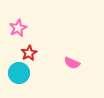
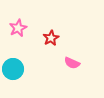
red star: moved 22 px right, 15 px up
cyan circle: moved 6 px left, 4 px up
